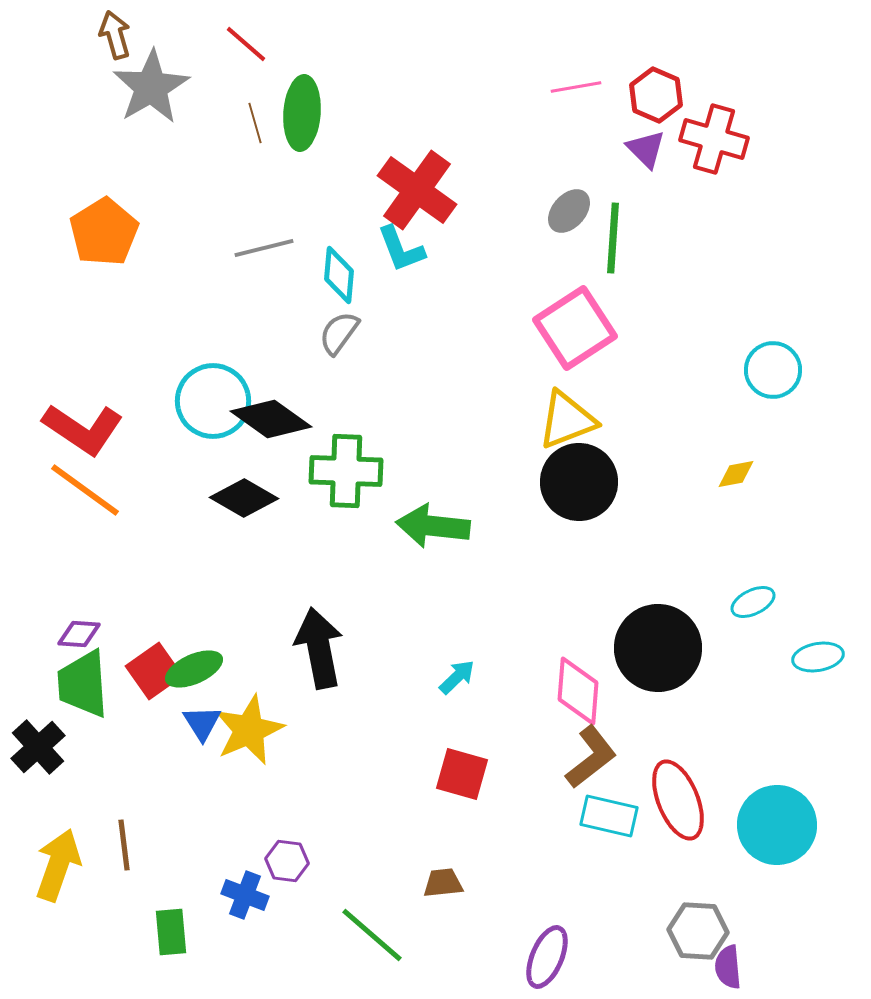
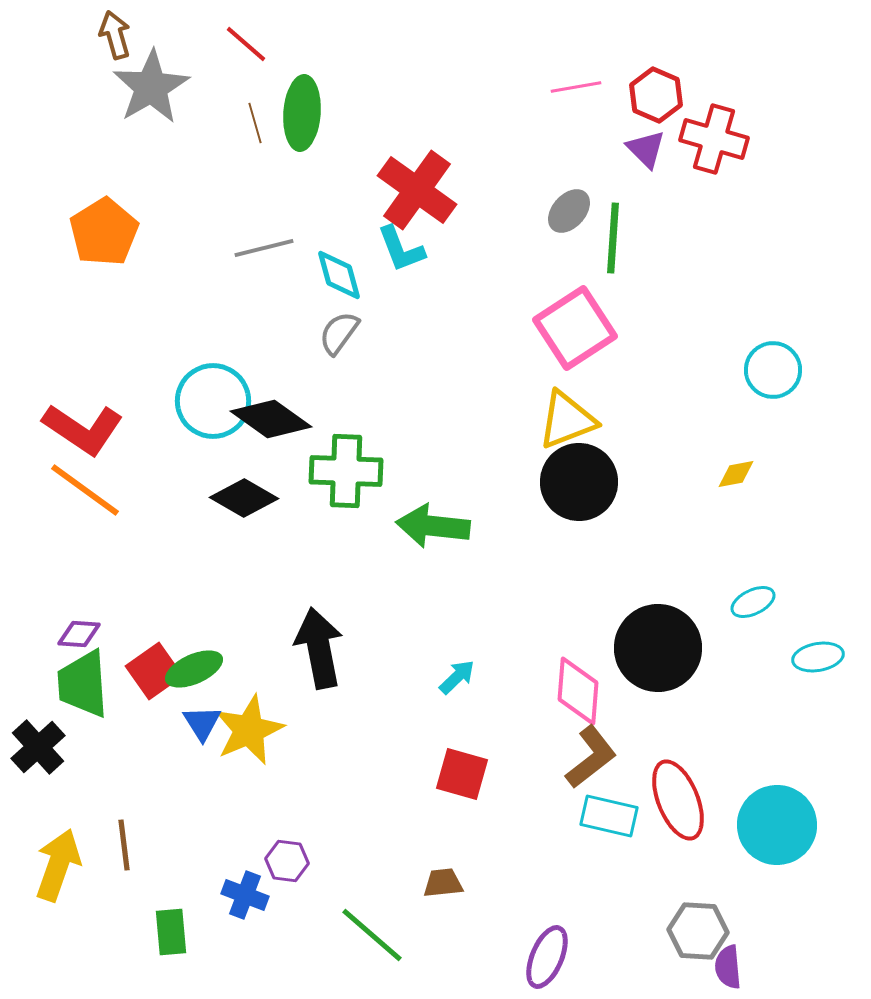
cyan diamond at (339, 275): rotated 20 degrees counterclockwise
